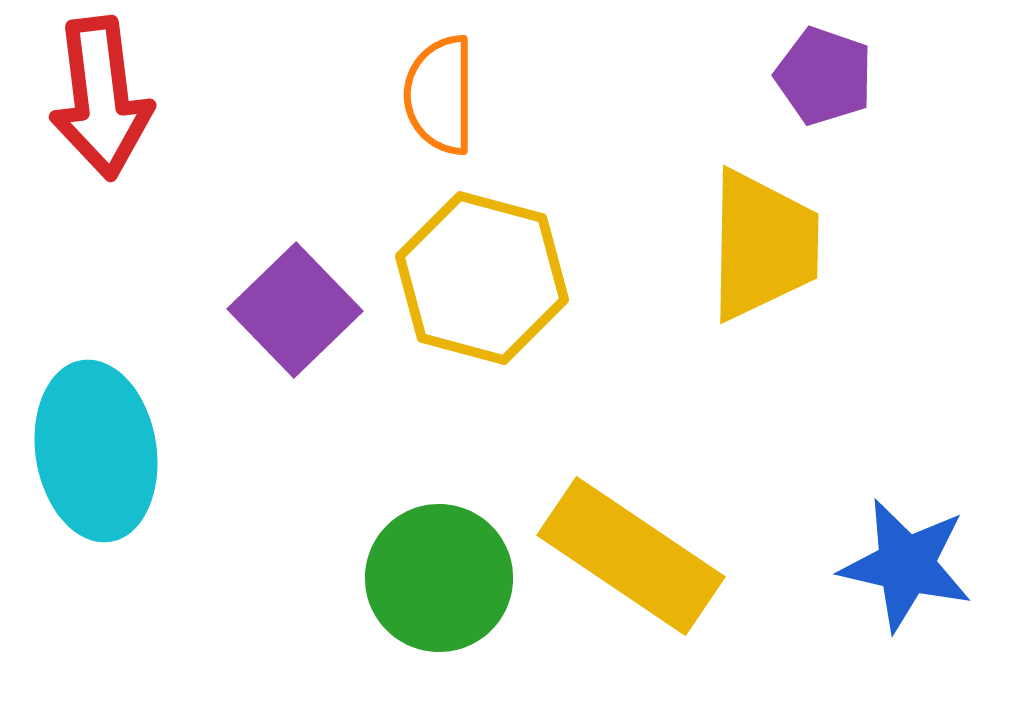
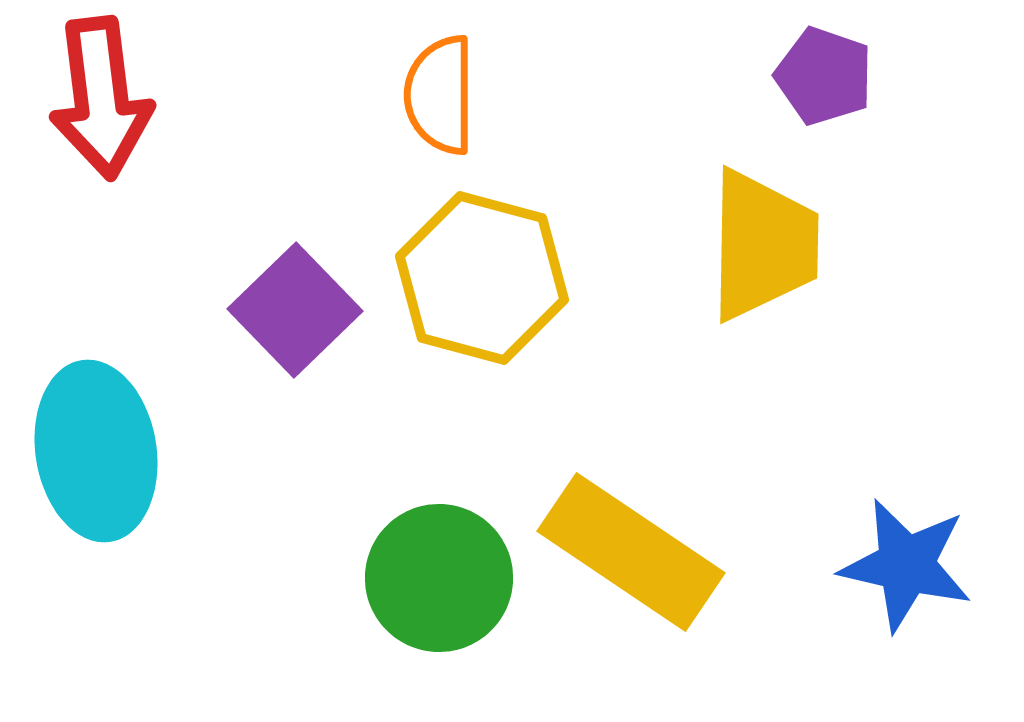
yellow rectangle: moved 4 px up
